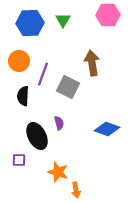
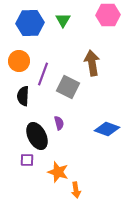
purple square: moved 8 px right
